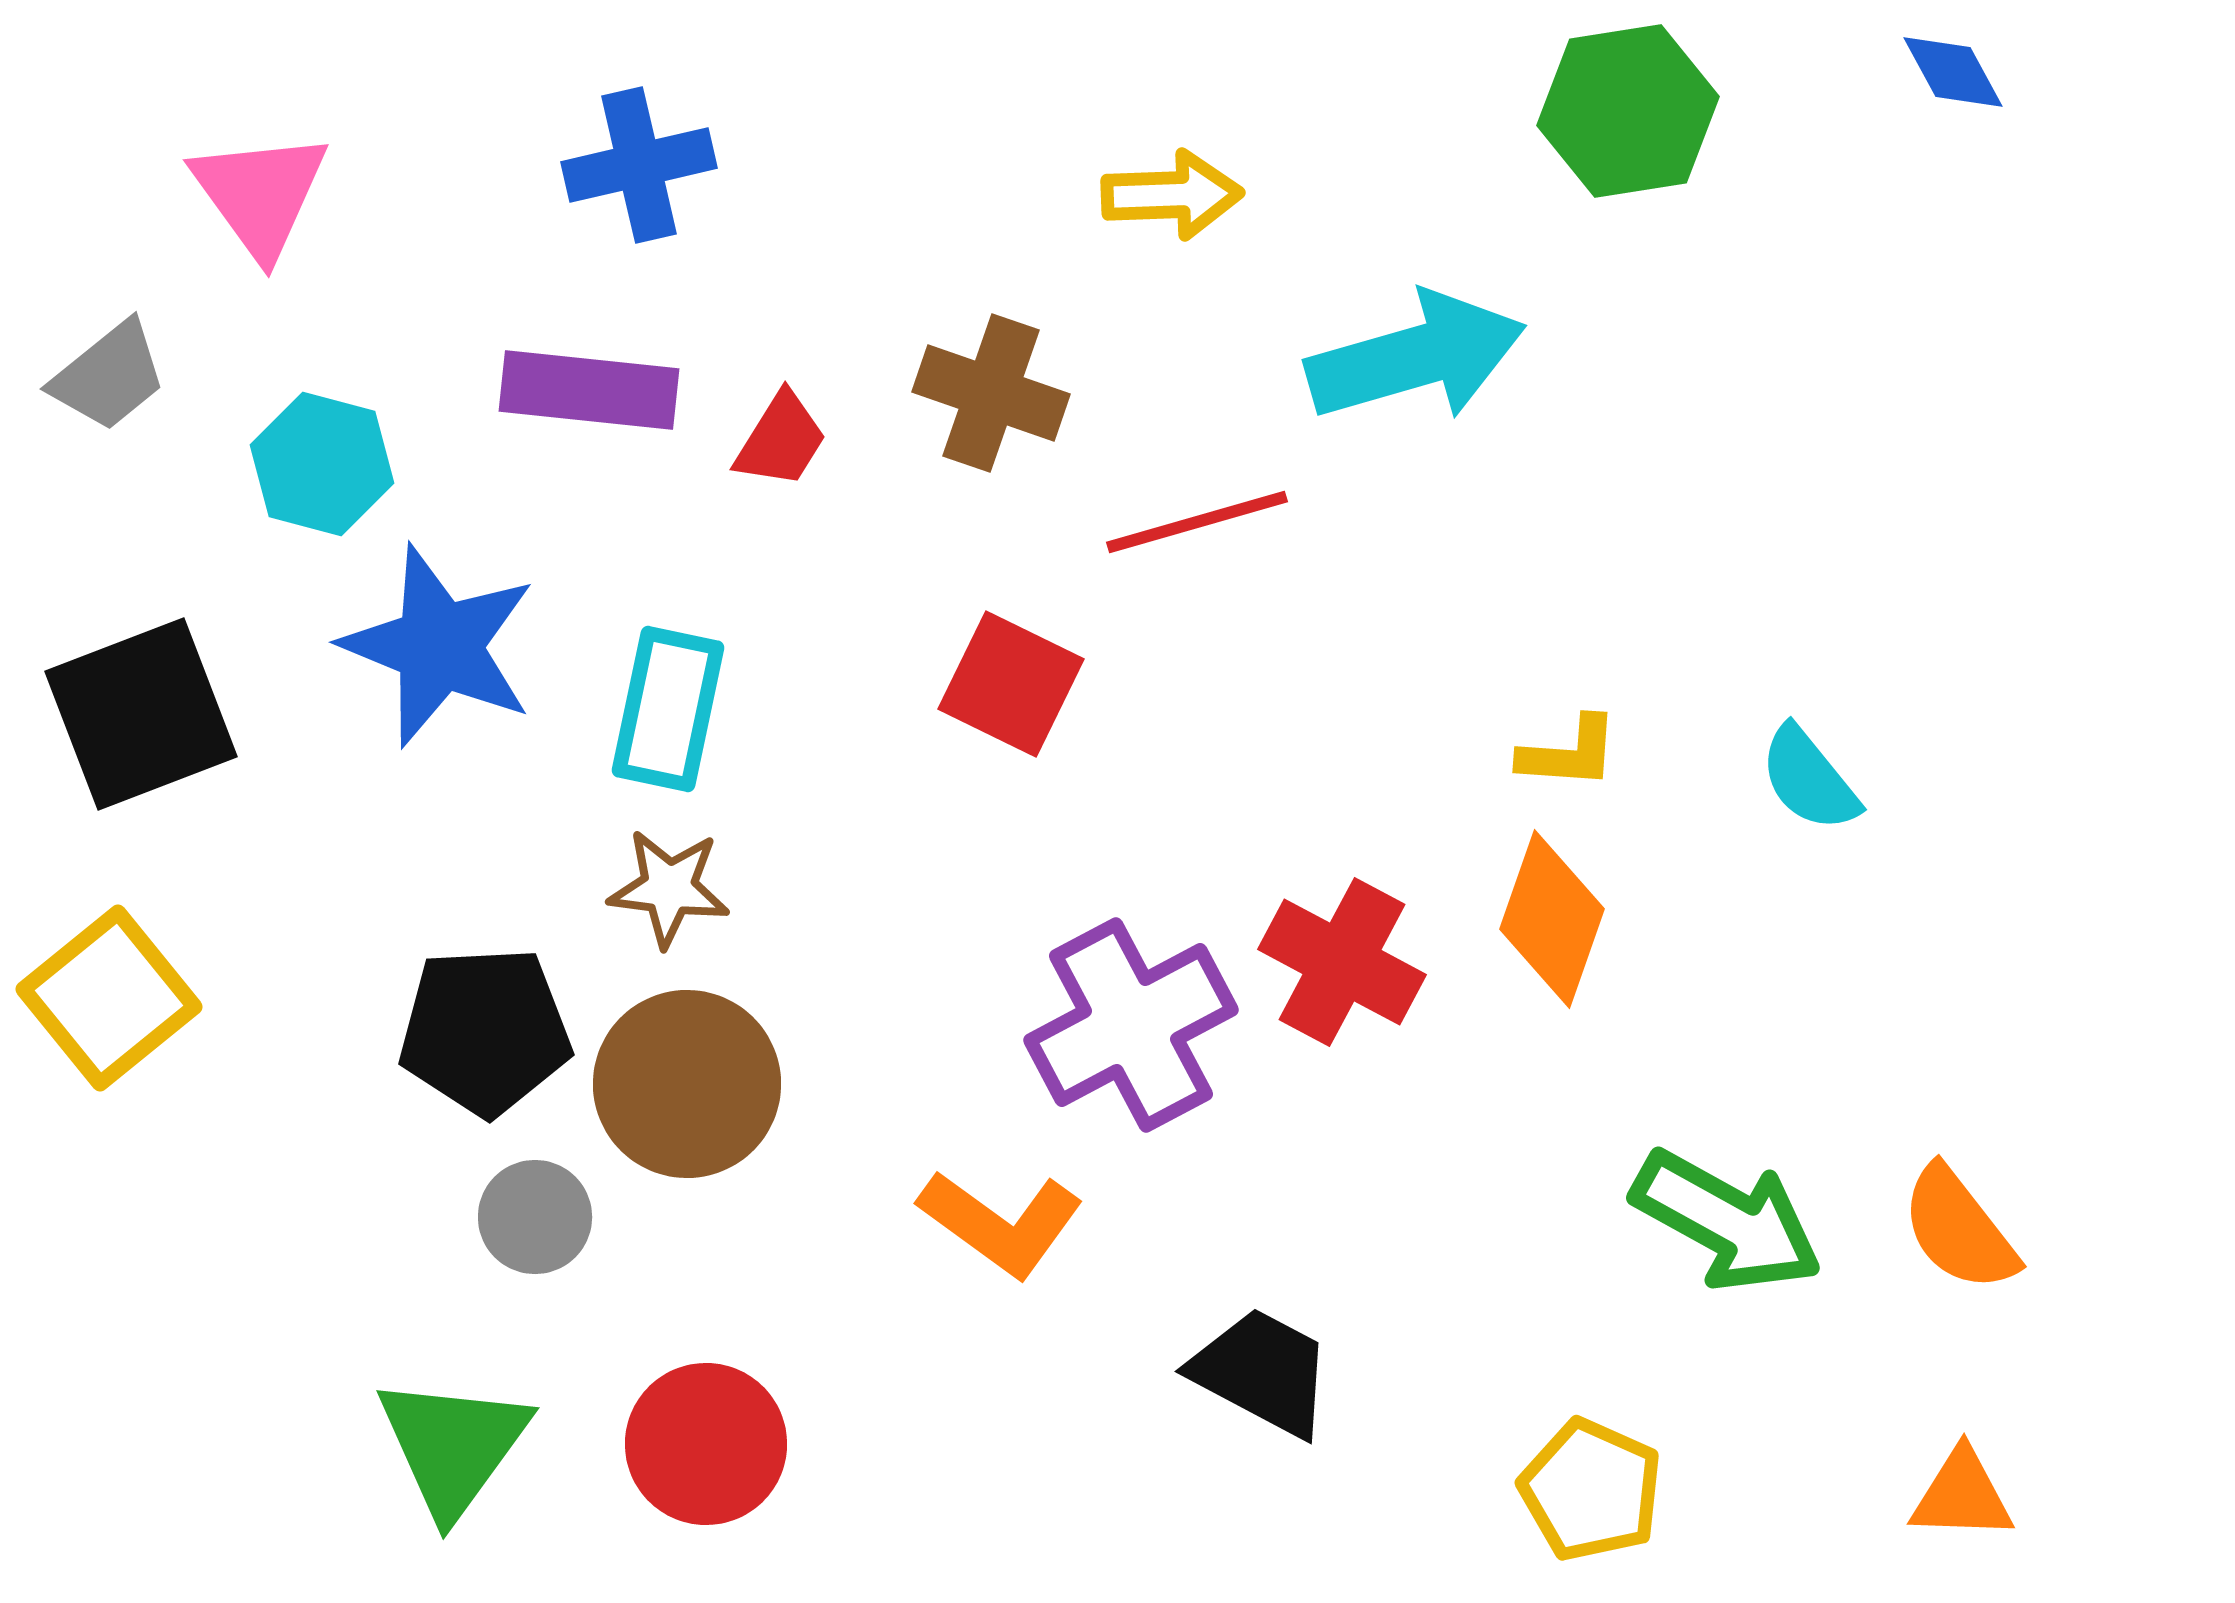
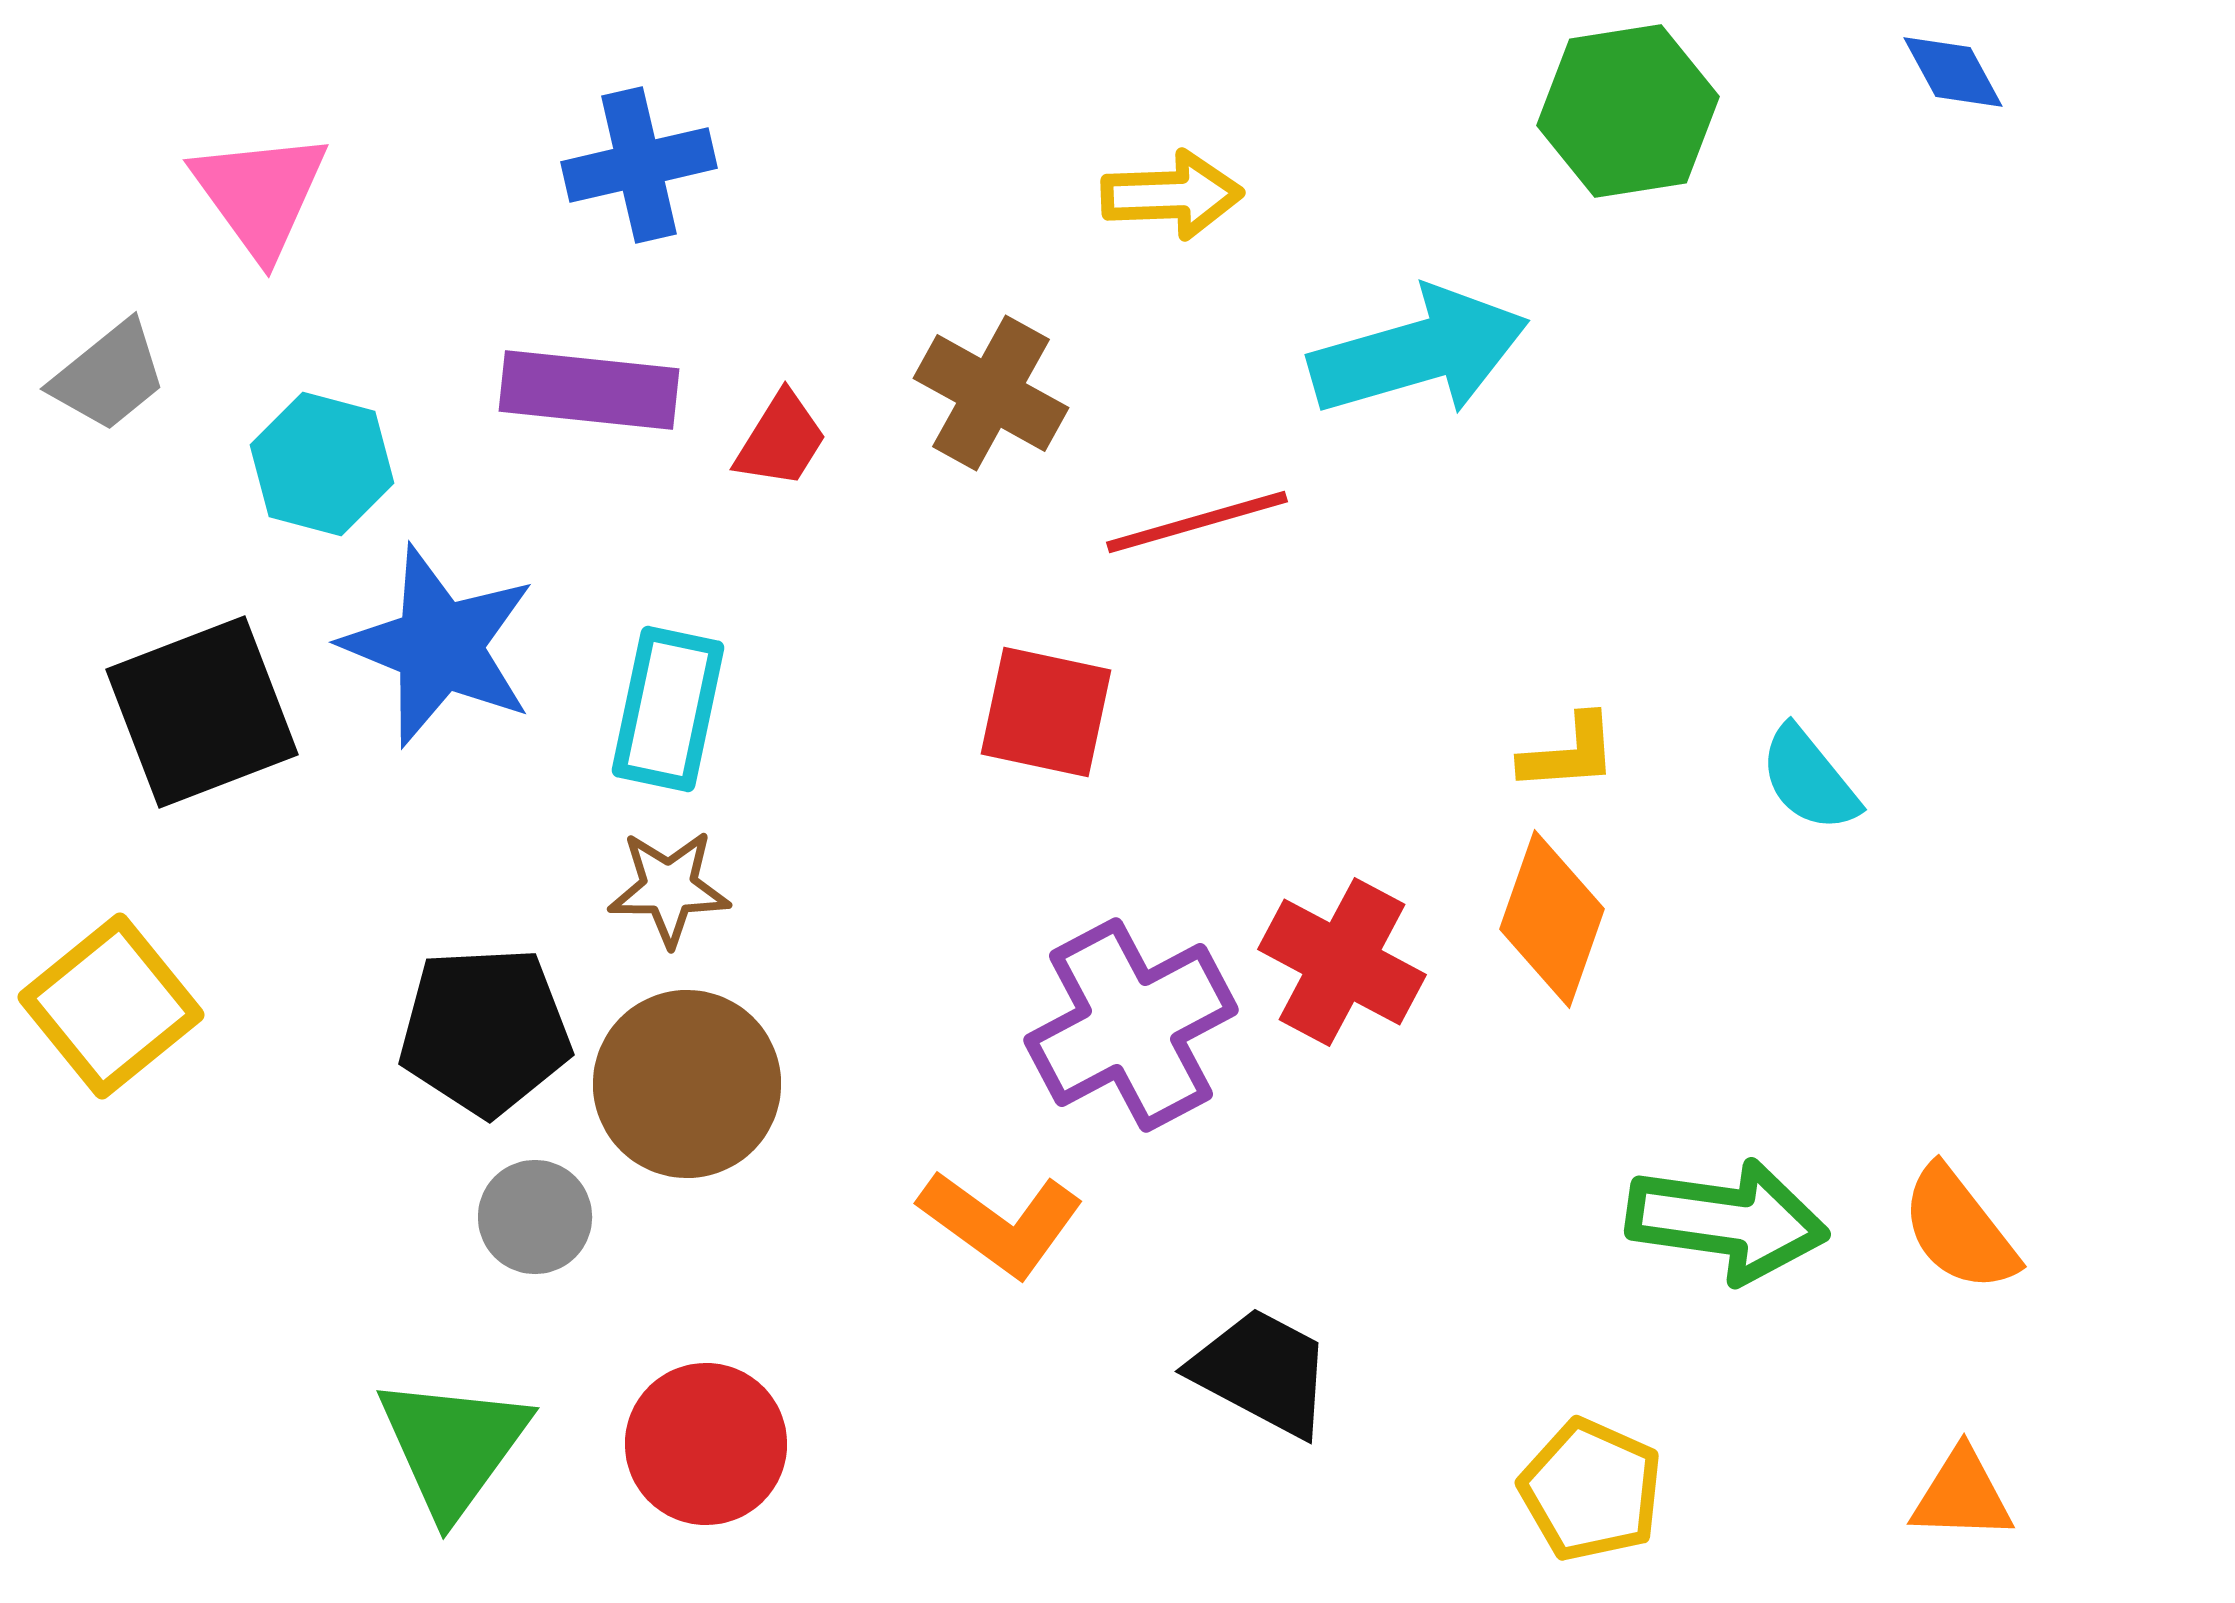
cyan arrow: moved 3 px right, 5 px up
brown cross: rotated 10 degrees clockwise
red square: moved 35 px right, 28 px down; rotated 14 degrees counterclockwise
black square: moved 61 px right, 2 px up
yellow L-shape: rotated 8 degrees counterclockwise
brown star: rotated 7 degrees counterclockwise
yellow square: moved 2 px right, 8 px down
green arrow: rotated 21 degrees counterclockwise
